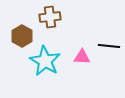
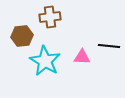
brown hexagon: rotated 25 degrees clockwise
